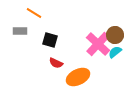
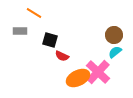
brown circle: moved 1 px left
pink cross: moved 28 px down
red semicircle: moved 6 px right, 7 px up
orange ellipse: moved 1 px down
